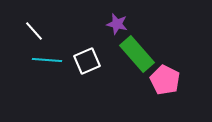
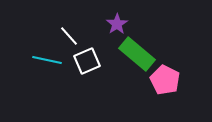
purple star: rotated 25 degrees clockwise
white line: moved 35 px right, 5 px down
green rectangle: rotated 9 degrees counterclockwise
cyan line: rotated 8 degrees clockwise
